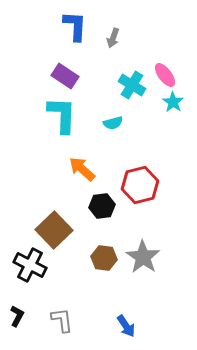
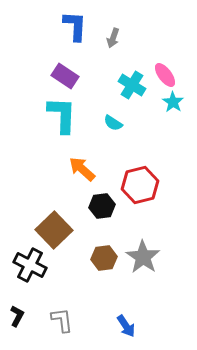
cyan semicircle: rotated 48 degrees clockwise
brown hexagon: rotated 15 degrees counterclockwise
